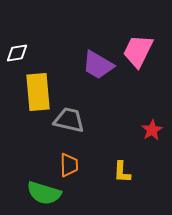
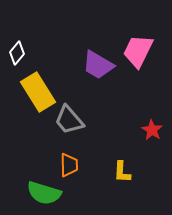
white diamond: rotated 40 degrees counterclockwise
yellow rectangle: rotated 27 degrees counterclockwise
gray trapezoid: rotated 144 degrees counterclockwise
red star: rotated 10 degrees counterclockwise
